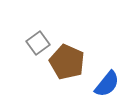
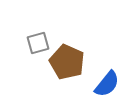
gray square: rotated 20 degrees clockwise
